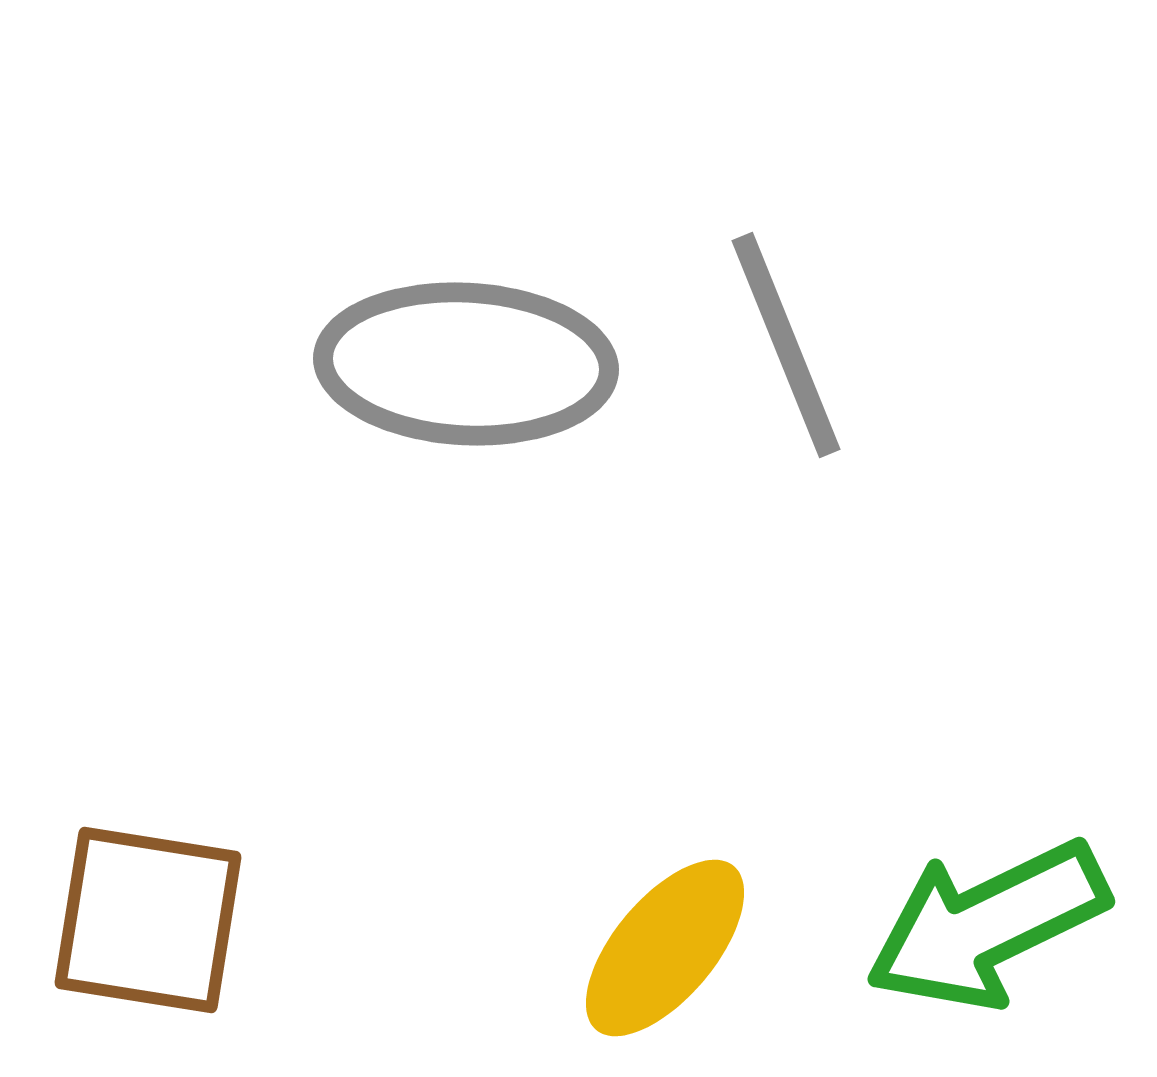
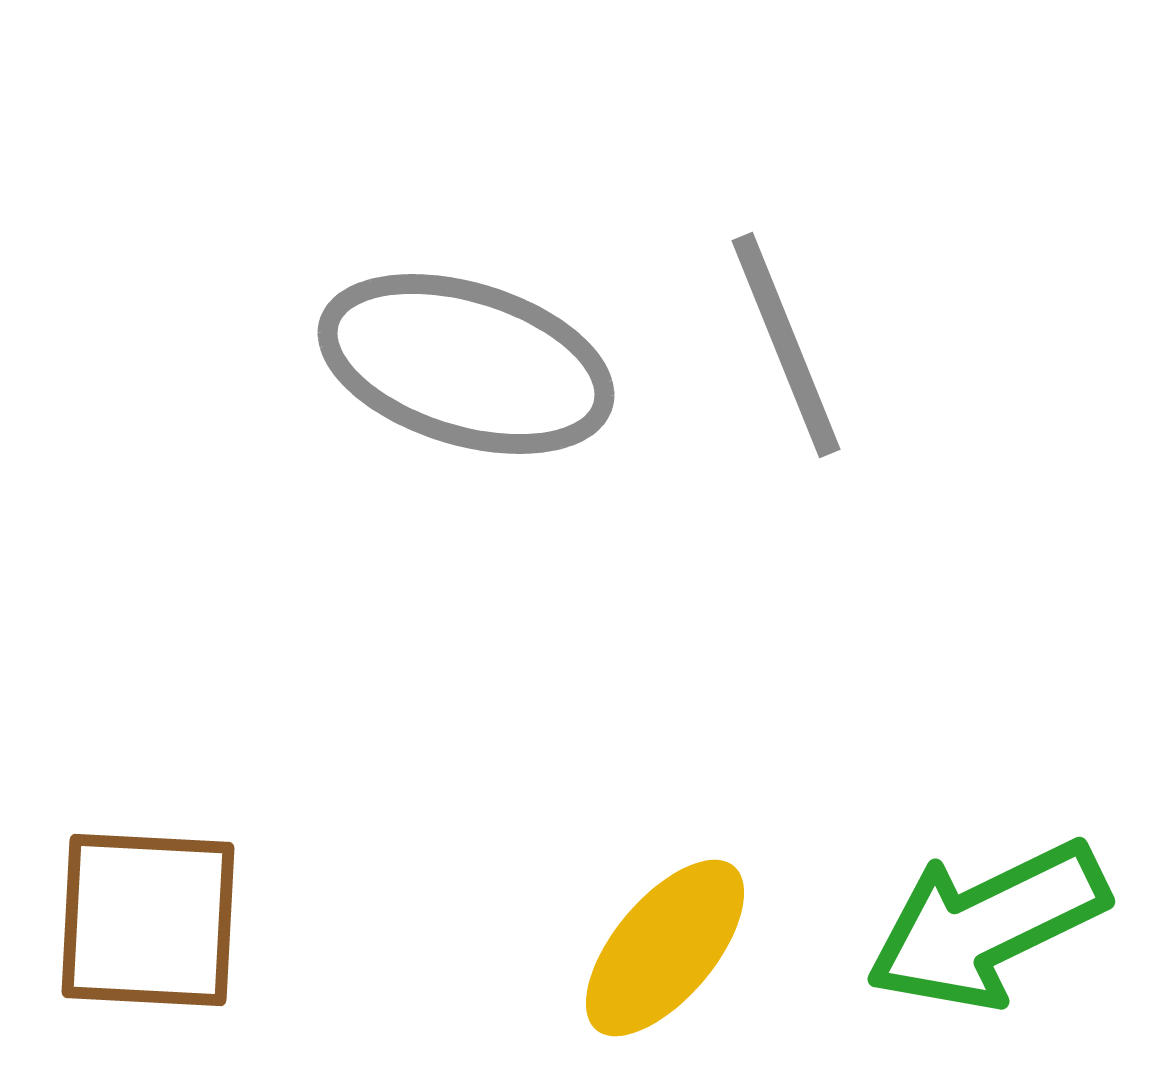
gray ellipse: rotated 14 degrees clockwise
brown square: rotated 6 degrees counterclockwise
